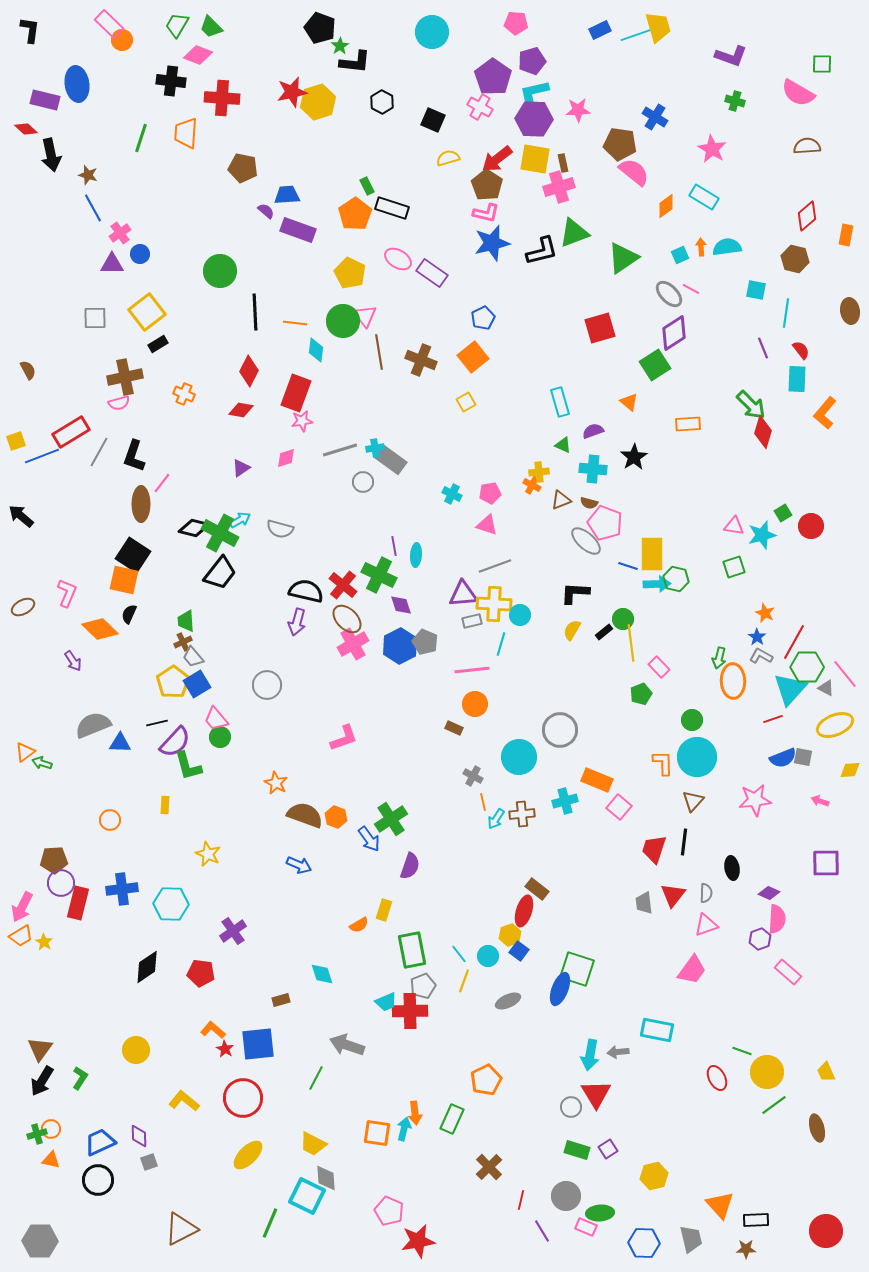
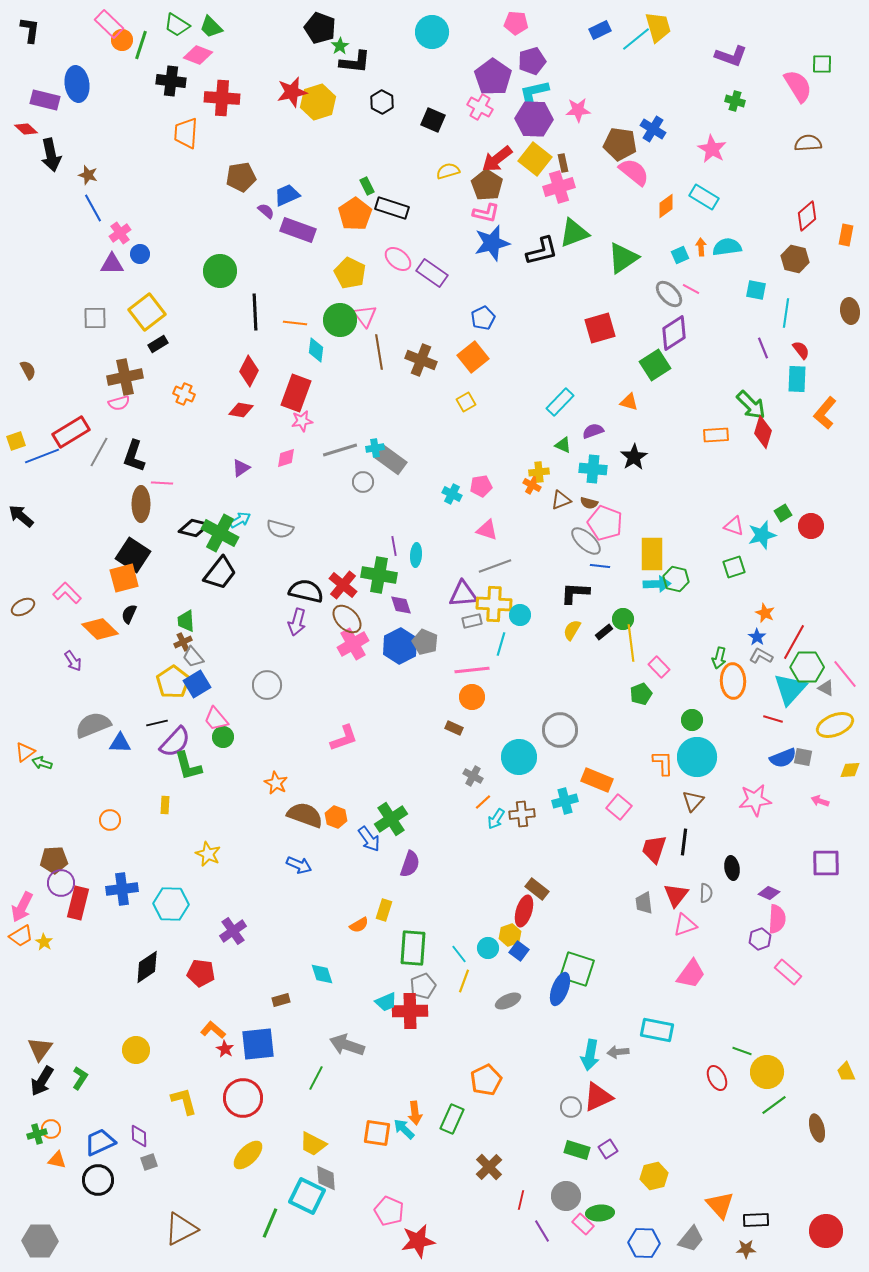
green trapezoid at (177, 25): rotated 88 degrees counterclockwise
cyan line at (636, 35): moved 4 px down; rotated 20 degrees counterclockwise
pink semicircle at (798, 93): moved 7 px up; rotated 152 degrees counterclockwise
blue cross at (655, 117): moved 2 px left, 12 px down
green line at (141, 138): moved 93 px up
brown semicircle at (807, 146): moved 1 px right, 3 px up
yellow semicircle at (448, 158): moved 13 px down
yellow square at (535, 159): rotated 28 degrees clockwise
brown pentagon at (243, 168): moved 2 px left, 9 px down; rotated 20 degrees counterclockwise
blue trapezoid at (287, 195): rotated 20 degrees counterclockwise
pink ellipse at (398, 259): rotated 8 degrees clockwise
green circle at (343, 321): moved 3 px left, 1 px up
cyan rectangle at (560, 402): rotated 60 degrees clockwise
orange triangle at (629, 402): rotated 24 degrees counterclockwise
orange rectangle at (688, 424): moved 28 px right, 11 px down
pink line at (162, 483): rotated 55 degrees clockwise
pink pentagon at (490, 493): moved 9 px left, 7 px up
pink triangle at (487, 525): moved 5 px down
pink triangle at (734, 526): rotated 10 degrees clockwise
blue line at (628, 566): moved 28 px left; rotated 12 degrees counterclockwise
green cross at (379, 575): rotated 16 degrees counterclockwise
orange square at (124, 580): moved 2 px up; rotated 28 degrees counterclockwise
pink L-shape at (67, 593): rotated 68 degrees counterclockwise
orange circle at (475, 704): moved 3 px left, 7 px up
red line at (773, 719): rotated 36 degrees clockwise
green circle at (220, 737): moved 3 px right
orange line at (483, 802): rotated 60 degrees clockwise
purple semicircle at (410, 866): moved 2 px up
red triangle at (673, 895): moved 3 px right
pink triangle at (706, 925): moved 21 px left
green rectangle at (412, 950): moved 1 px right, 2 px up; rotated 15 degrees clockwise
cyan circle at (488, 956): moved 8 px up
pink trapezoid at (692, 970): moved 1 px left, 4 px down
yellow trapezoid at (826, 1072): moved 20 px right
red triangle at (596, 1094): moved 2 px right, 3 px down; rotated 36 degrees clockwise
yellow L-shape at (184, 1101): rotated 36 degrees clockwise
cyan arrow at (404, 1129): rotated 60 degrees counterclockwise
orange triangle at (51, 1160): moved 6 px right
pink rectangle at (586, 1227): moved 3 px left, 3 px up; rotated 20 degrees clockwise
gray trapezoid at (691, 1239): rotated 52 degrees clockwise
